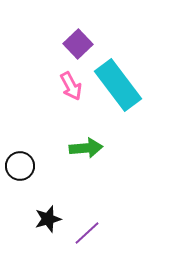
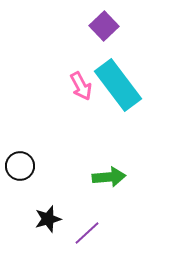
purple square: moved 26 px right, 18 px up
pink arrow: moved 10 px right
green arrow: moved 23 px right, 29 px down
